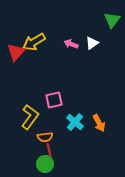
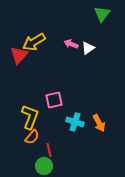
green triangle: moved 10 px left, 6 px up
white triangle: moved 4 px left, 5 px down
red triangle: moved 3 px right, 3 px down
yellow L-shape: rotated 15 degrees counterclockwise
cyan cross: rotated 24 degrees counterclockwise
orange semicircle: moved 13 px left; rotated 42 degrees counterclockwise
green circle: moved 1 px left, 2 px down
